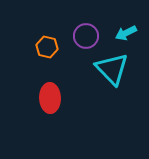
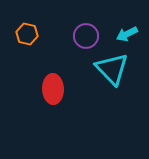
cyan arrow: moved 1 px right, 1 px down
orange hexagon: moved 20 px left, 13 px up
red ellipse: moved 3 px right, 9 px up
